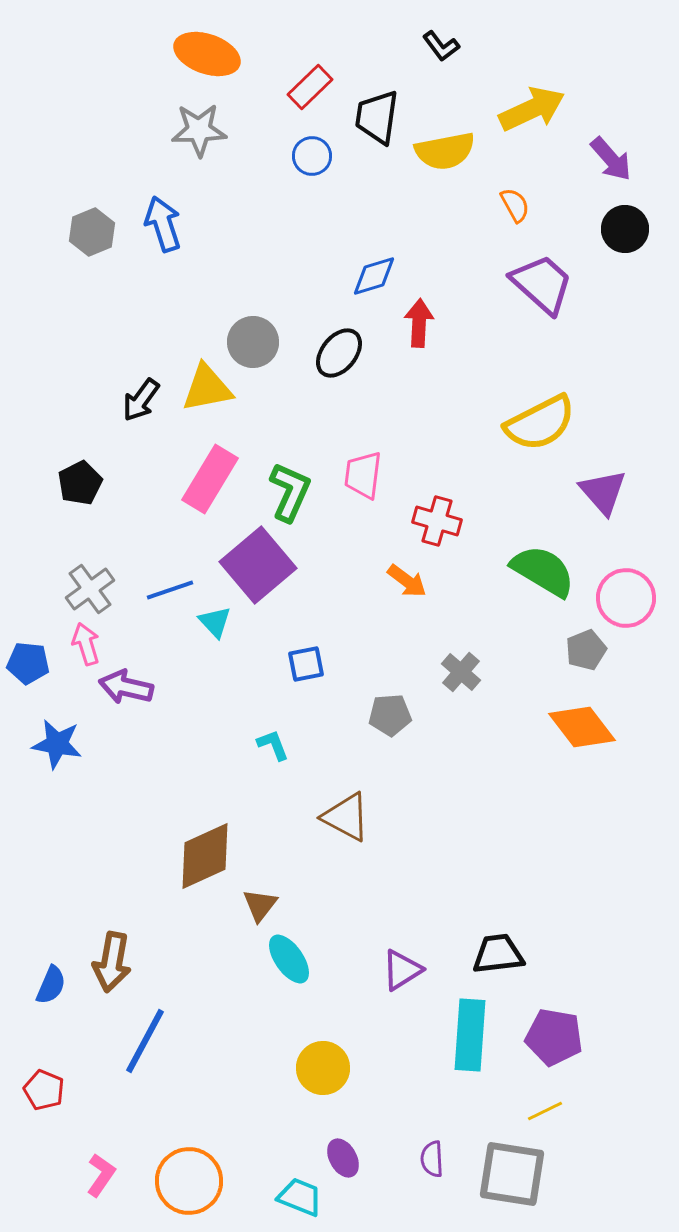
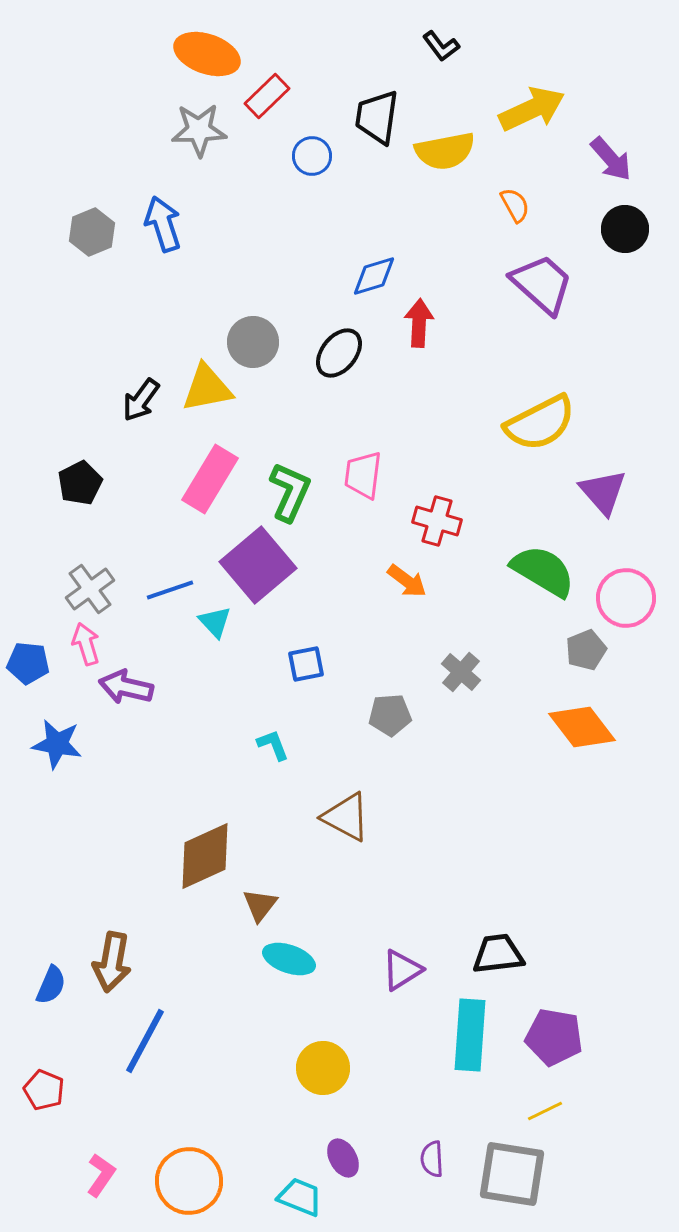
red rectangle at (310, 87): moved 43 px left, 9 px down
cyan ellipse at (289, 959): rotated 36 degrees counterclockwise
